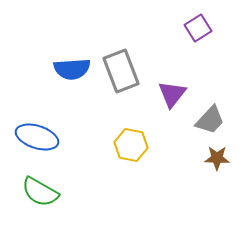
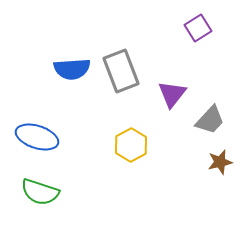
yellow hexagon: rotated 20 degrees clockwise
brown star: moved 3 px right, 4 px down; rotated 15 degrees counterclockwise
green semicircle: rotated 12 degrees counterclockwise
